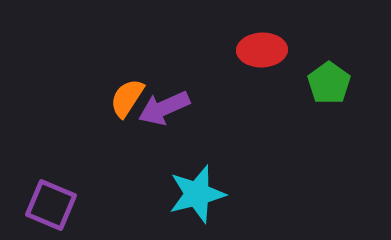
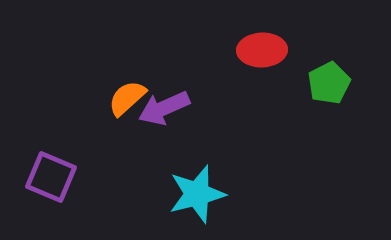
green pentagon: rotated 9 degrees clockwise
orange semicircle: rotated 15 degrees clockwise
purple square: moved 28 px up
